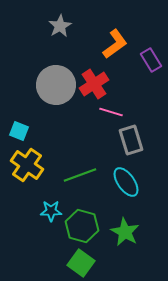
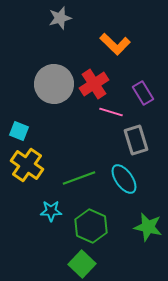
gray star: moved 8 px up; rotated 15 degrees clockwise
orange L-shape: rotated 80 degrees clockwise
purple rectangle: moved 8 px left, 33 px down
gray circle: moved 2 px left, 1 px up
gray rectangle: moved 5 px right
green line: moved 1 px left, 3 px down
cyan ellipse: moved 2 px left, 3 px up
green hexagon: moved 9 px right; rotated 8 degrees clockwise
green star: moved 23 px right, 5 px up; rotated 16 degrees counterclockwise
green square: moved 1 px right, 1 px down; rotated 8 degrees clockwise
